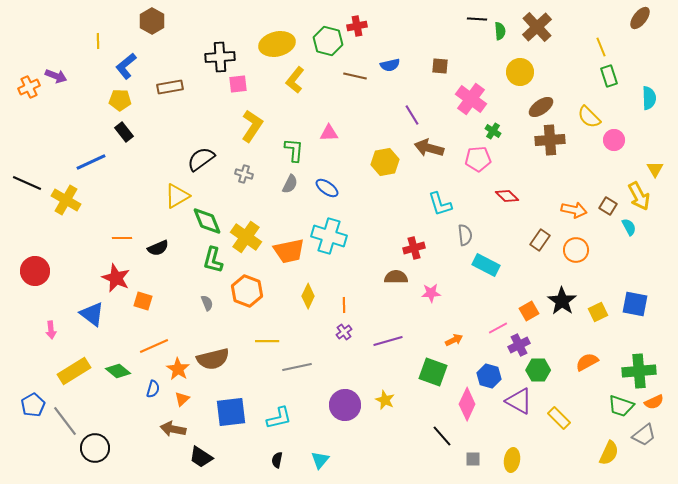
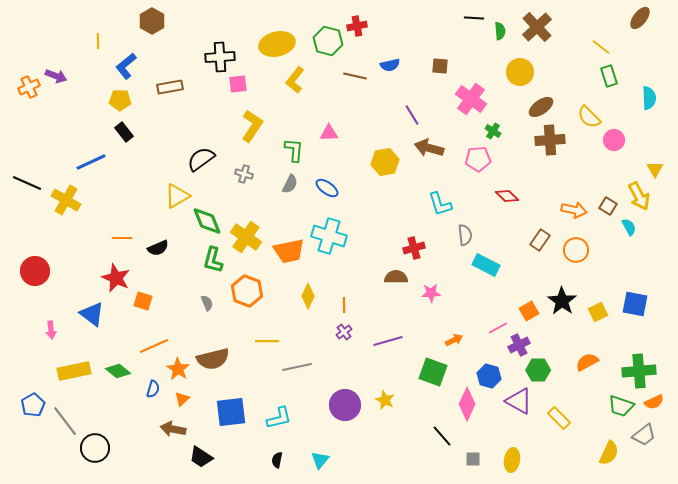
black line at (477, 19): moved 3 px left, 1 px up
yellow line at (601, 47): rotated 30 degrees counterclockwise
yellow rectangle at (74, 371): rotated 20 degrees clockwise
